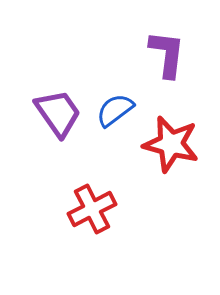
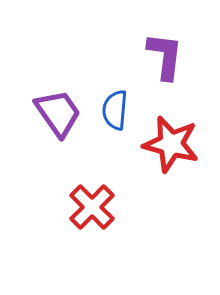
purple L-shape: moved 2 px left, 2 px down
blue semicircle: rotated 48 degrees counterclockwise
red cross: moved 2 px up; rotated 18 degrees counterclockwise
